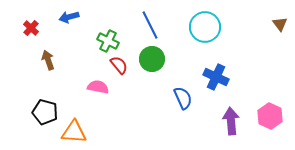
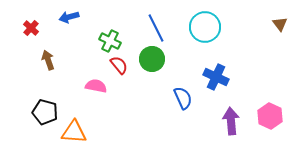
blue line: moved 6 px right, 3 px down
green cross: moved 2 px right
pink semicircle: moved 2 px left, 1 px up
